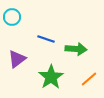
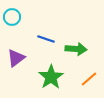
purple triangle: moved 1 px left, 1 px up
